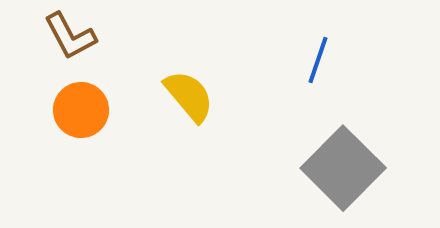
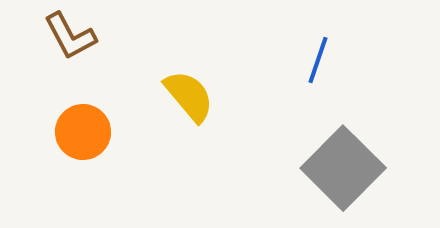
orange circle: moved 2 px right, 22 px down
